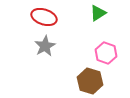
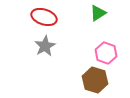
brown hexagon: moved 5 px right, 1 px up
